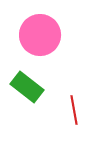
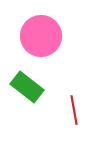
pink circle: moved 1 px right, 1 px down
